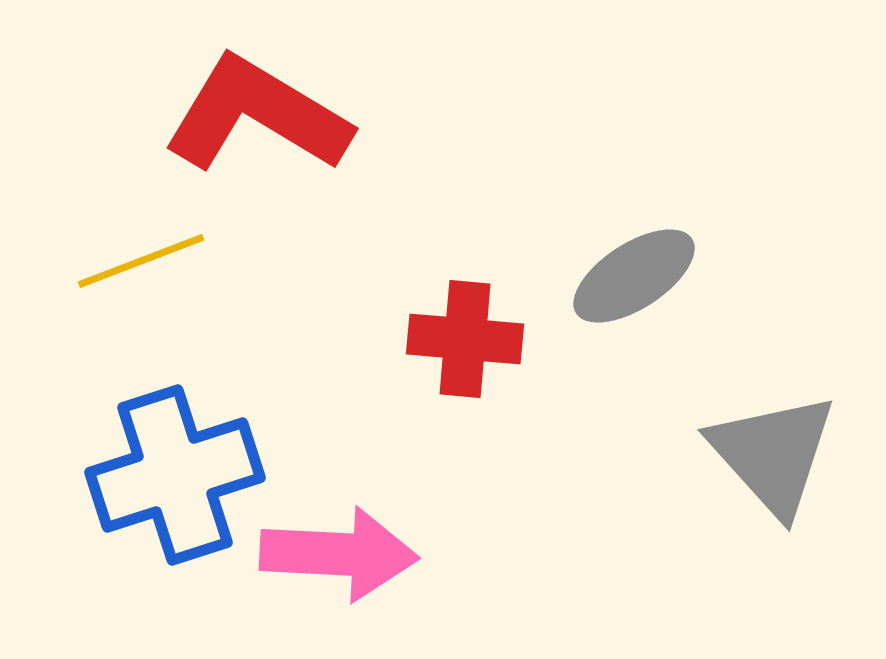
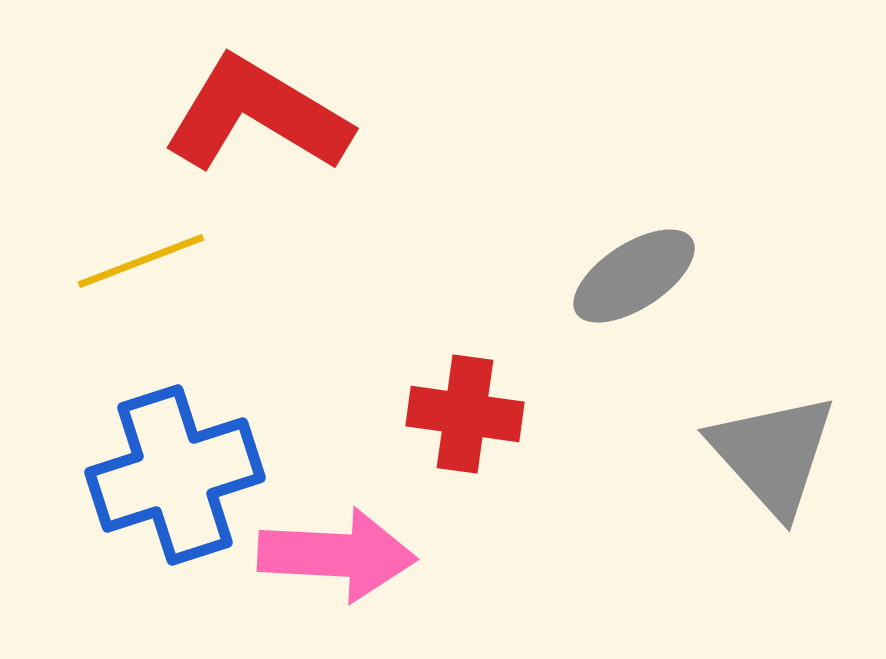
red cross: moved 75 px down; rotated 3 degrees clockwise
pink arrow: moved 2 px left, 1 px down
